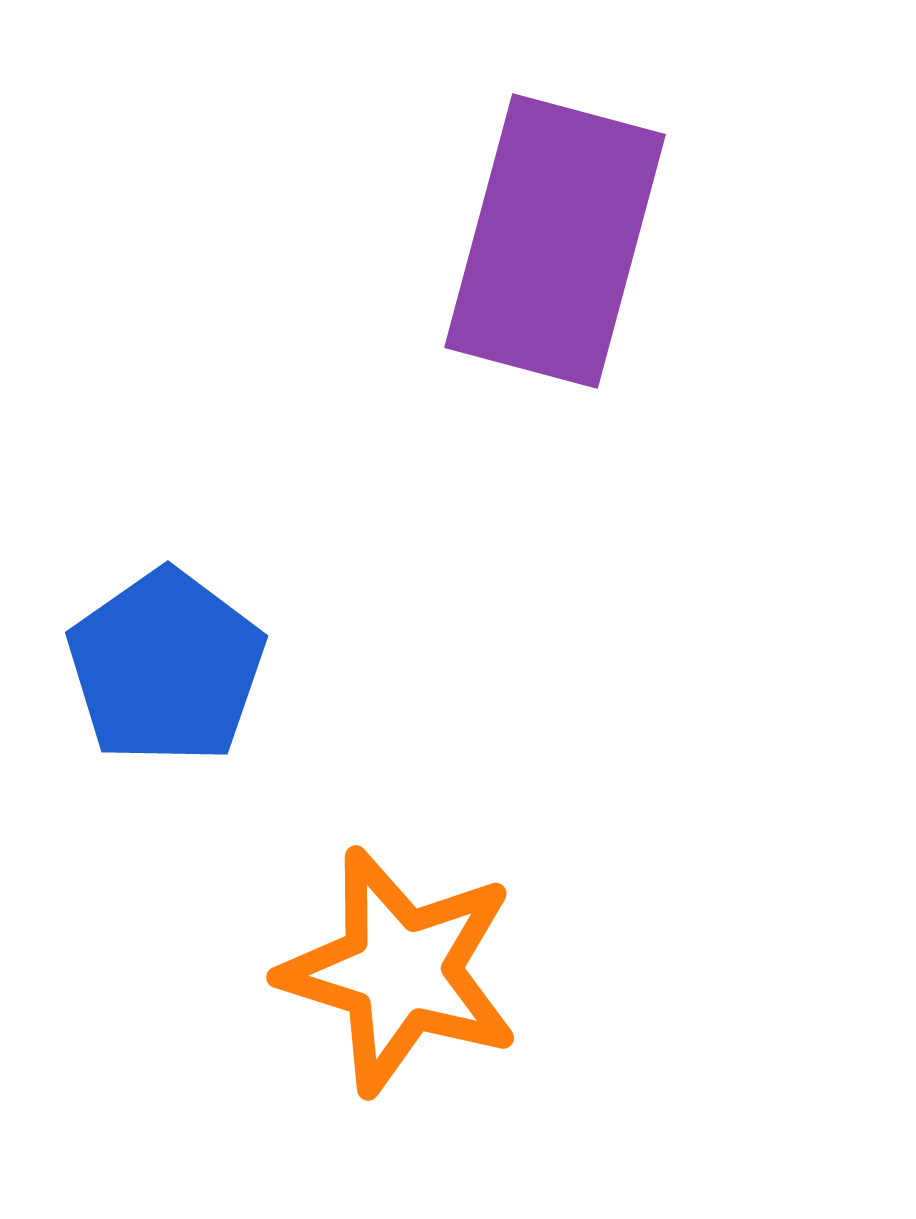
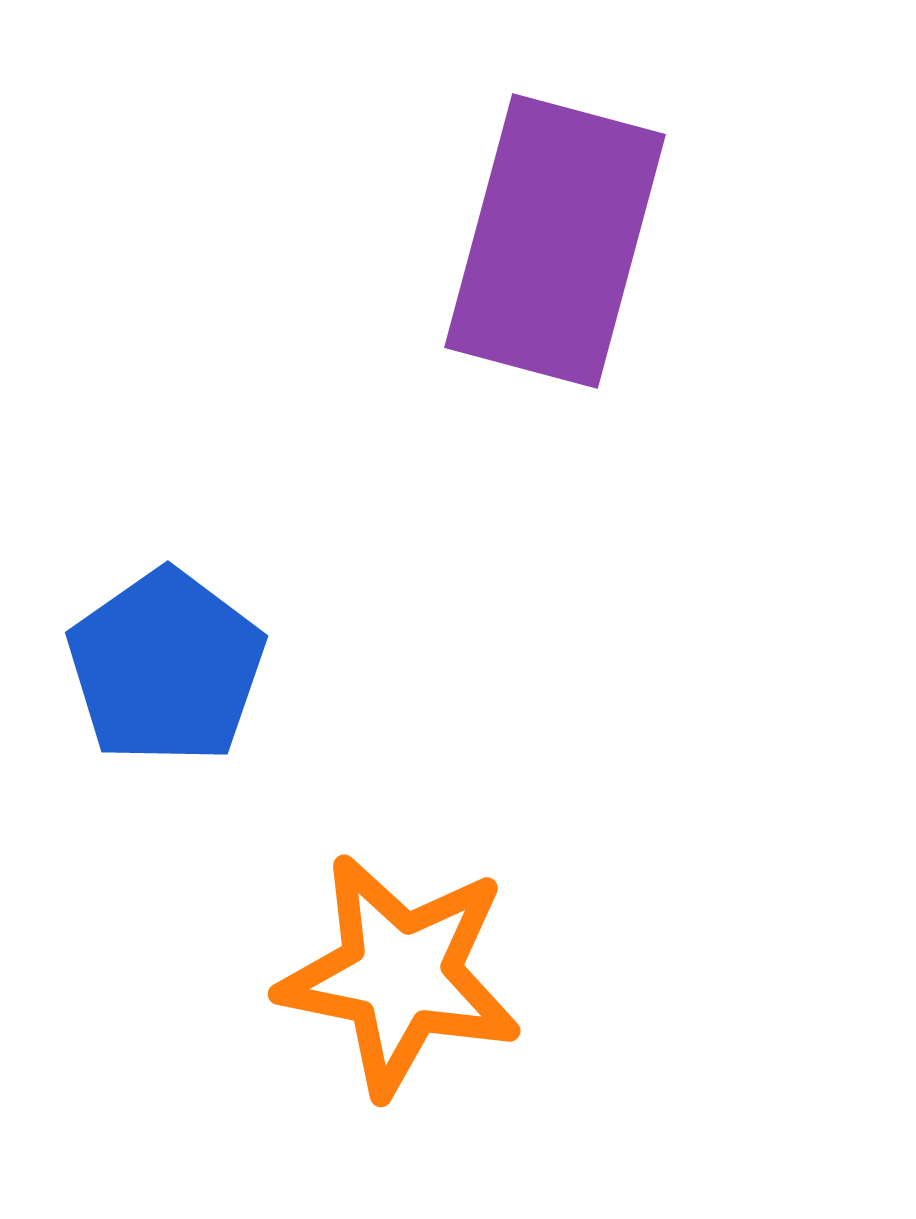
orange star: moved 4 px down; rotated 6 degrees counterclockwise
